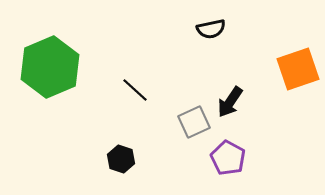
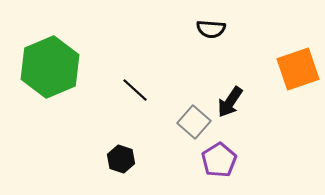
black semicircle: rotated 16 degrees clockwise
gray square: rotated 24 degrees counterclockwise
purple pentagon: moved 9 px left, 2 px down; rotated 12 degrees clockwise
